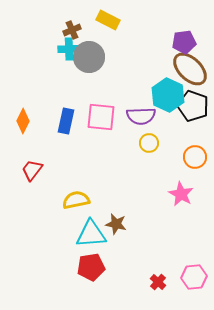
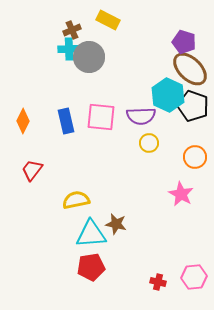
purple pentagon: rotated 25 degrees clockwise
blue rectangle: rotated 25 degrees counterclockwise
red cross: rotated 28 degrees counterclockwise
